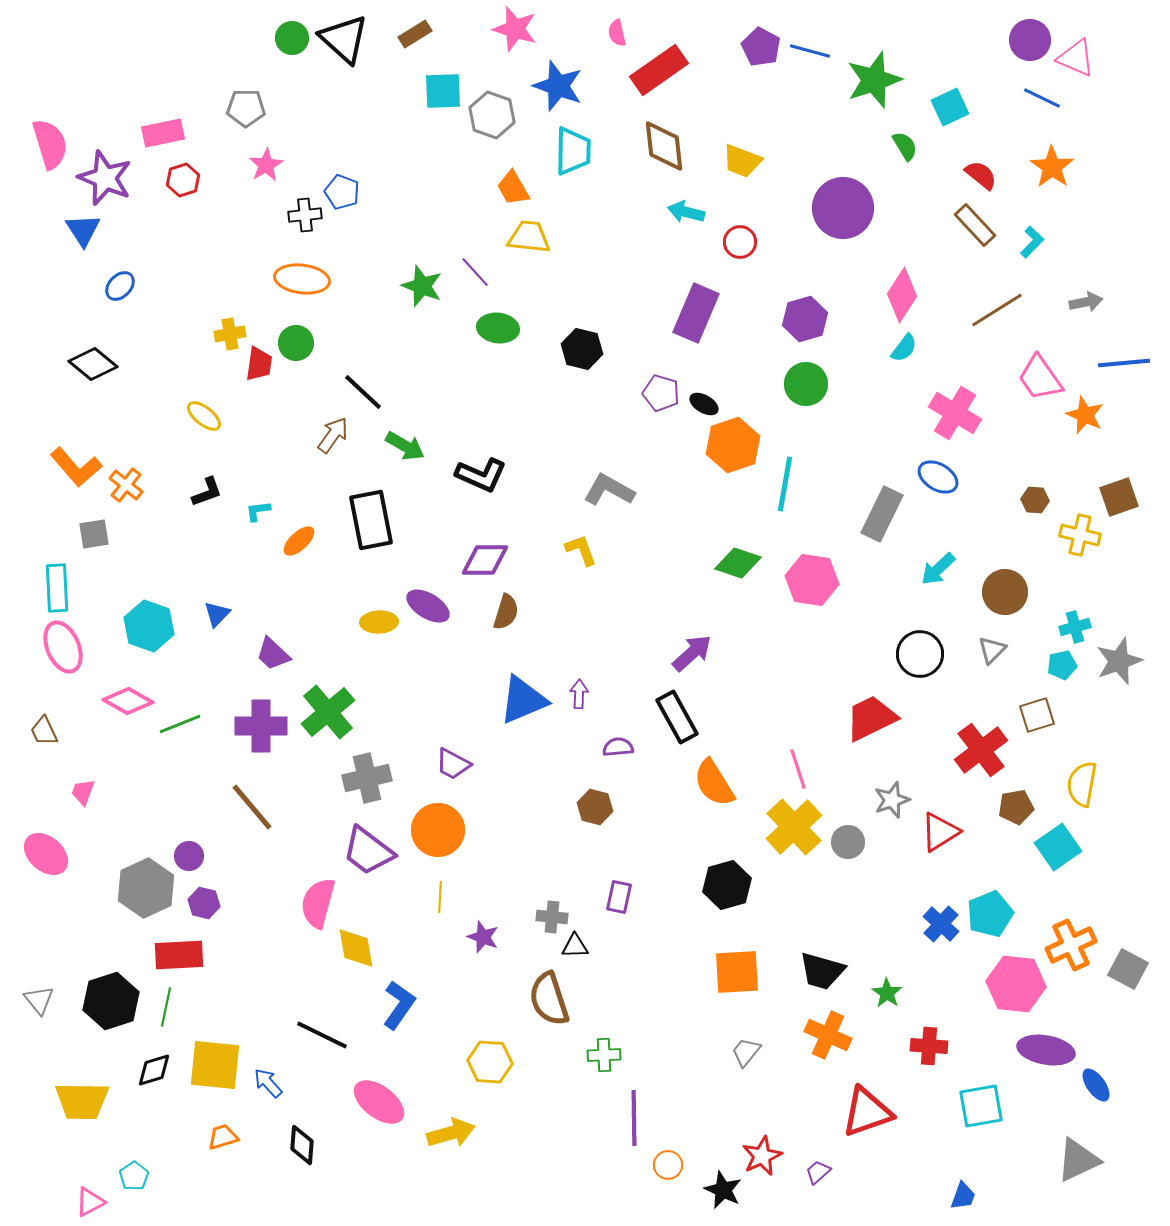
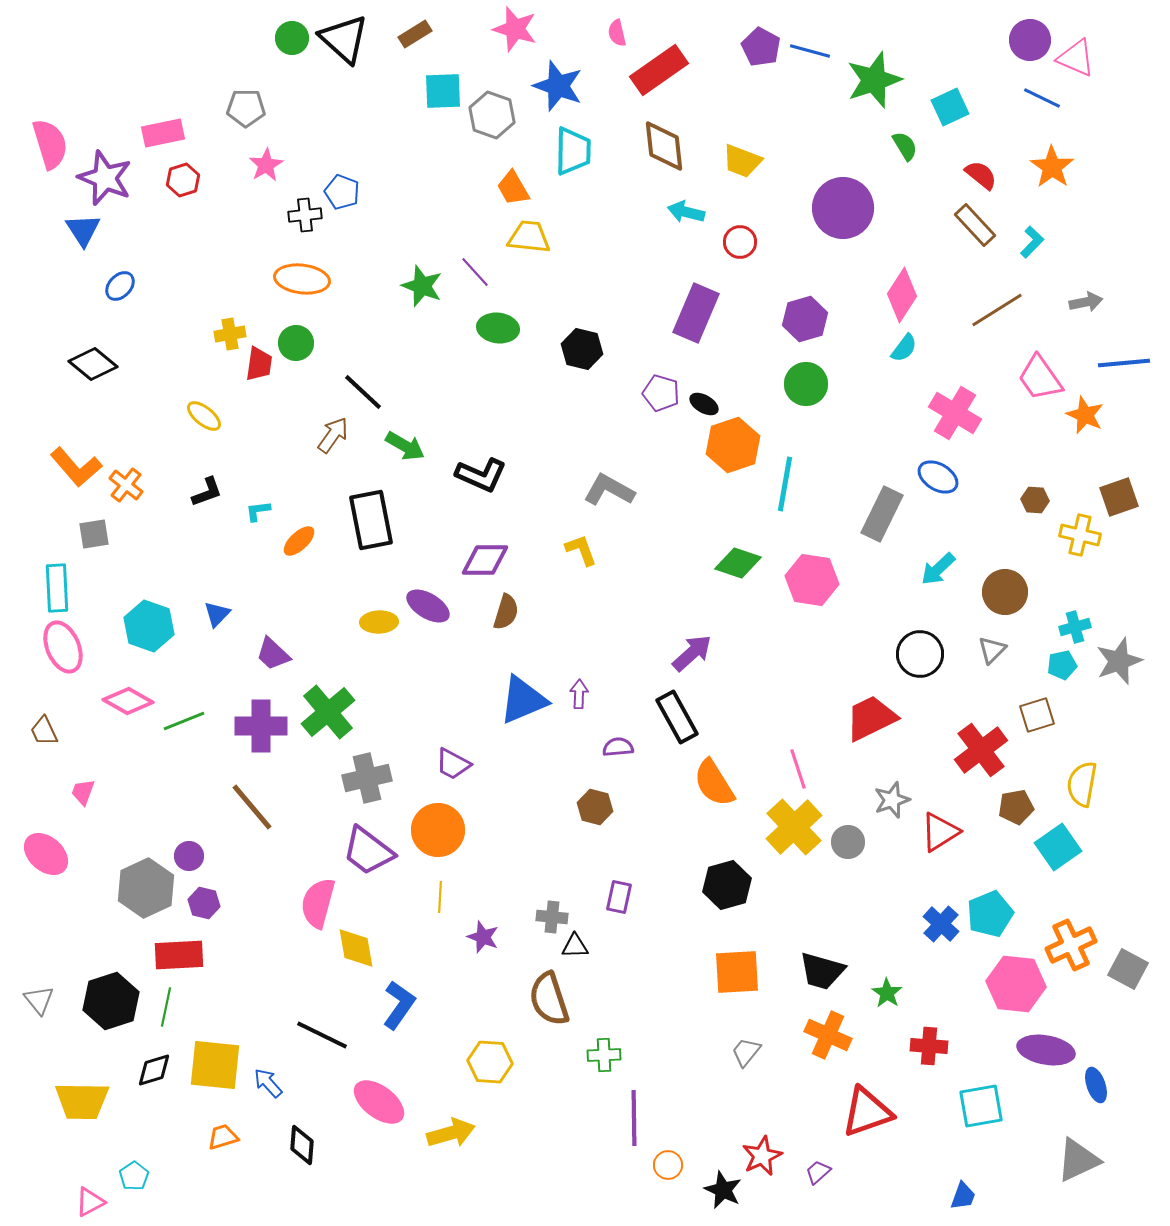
green line at (180, 724): moved 4 px right, 3 px up
blue ellipse at (1096, 1085): rotated 16 degrees clockwise
